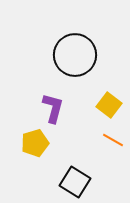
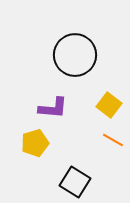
purple L-shape: rotated 80 degrees clockwise
